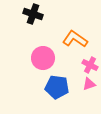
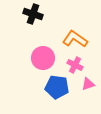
pink cross: moved 15 px left
pink triangle: moved 1 px left
